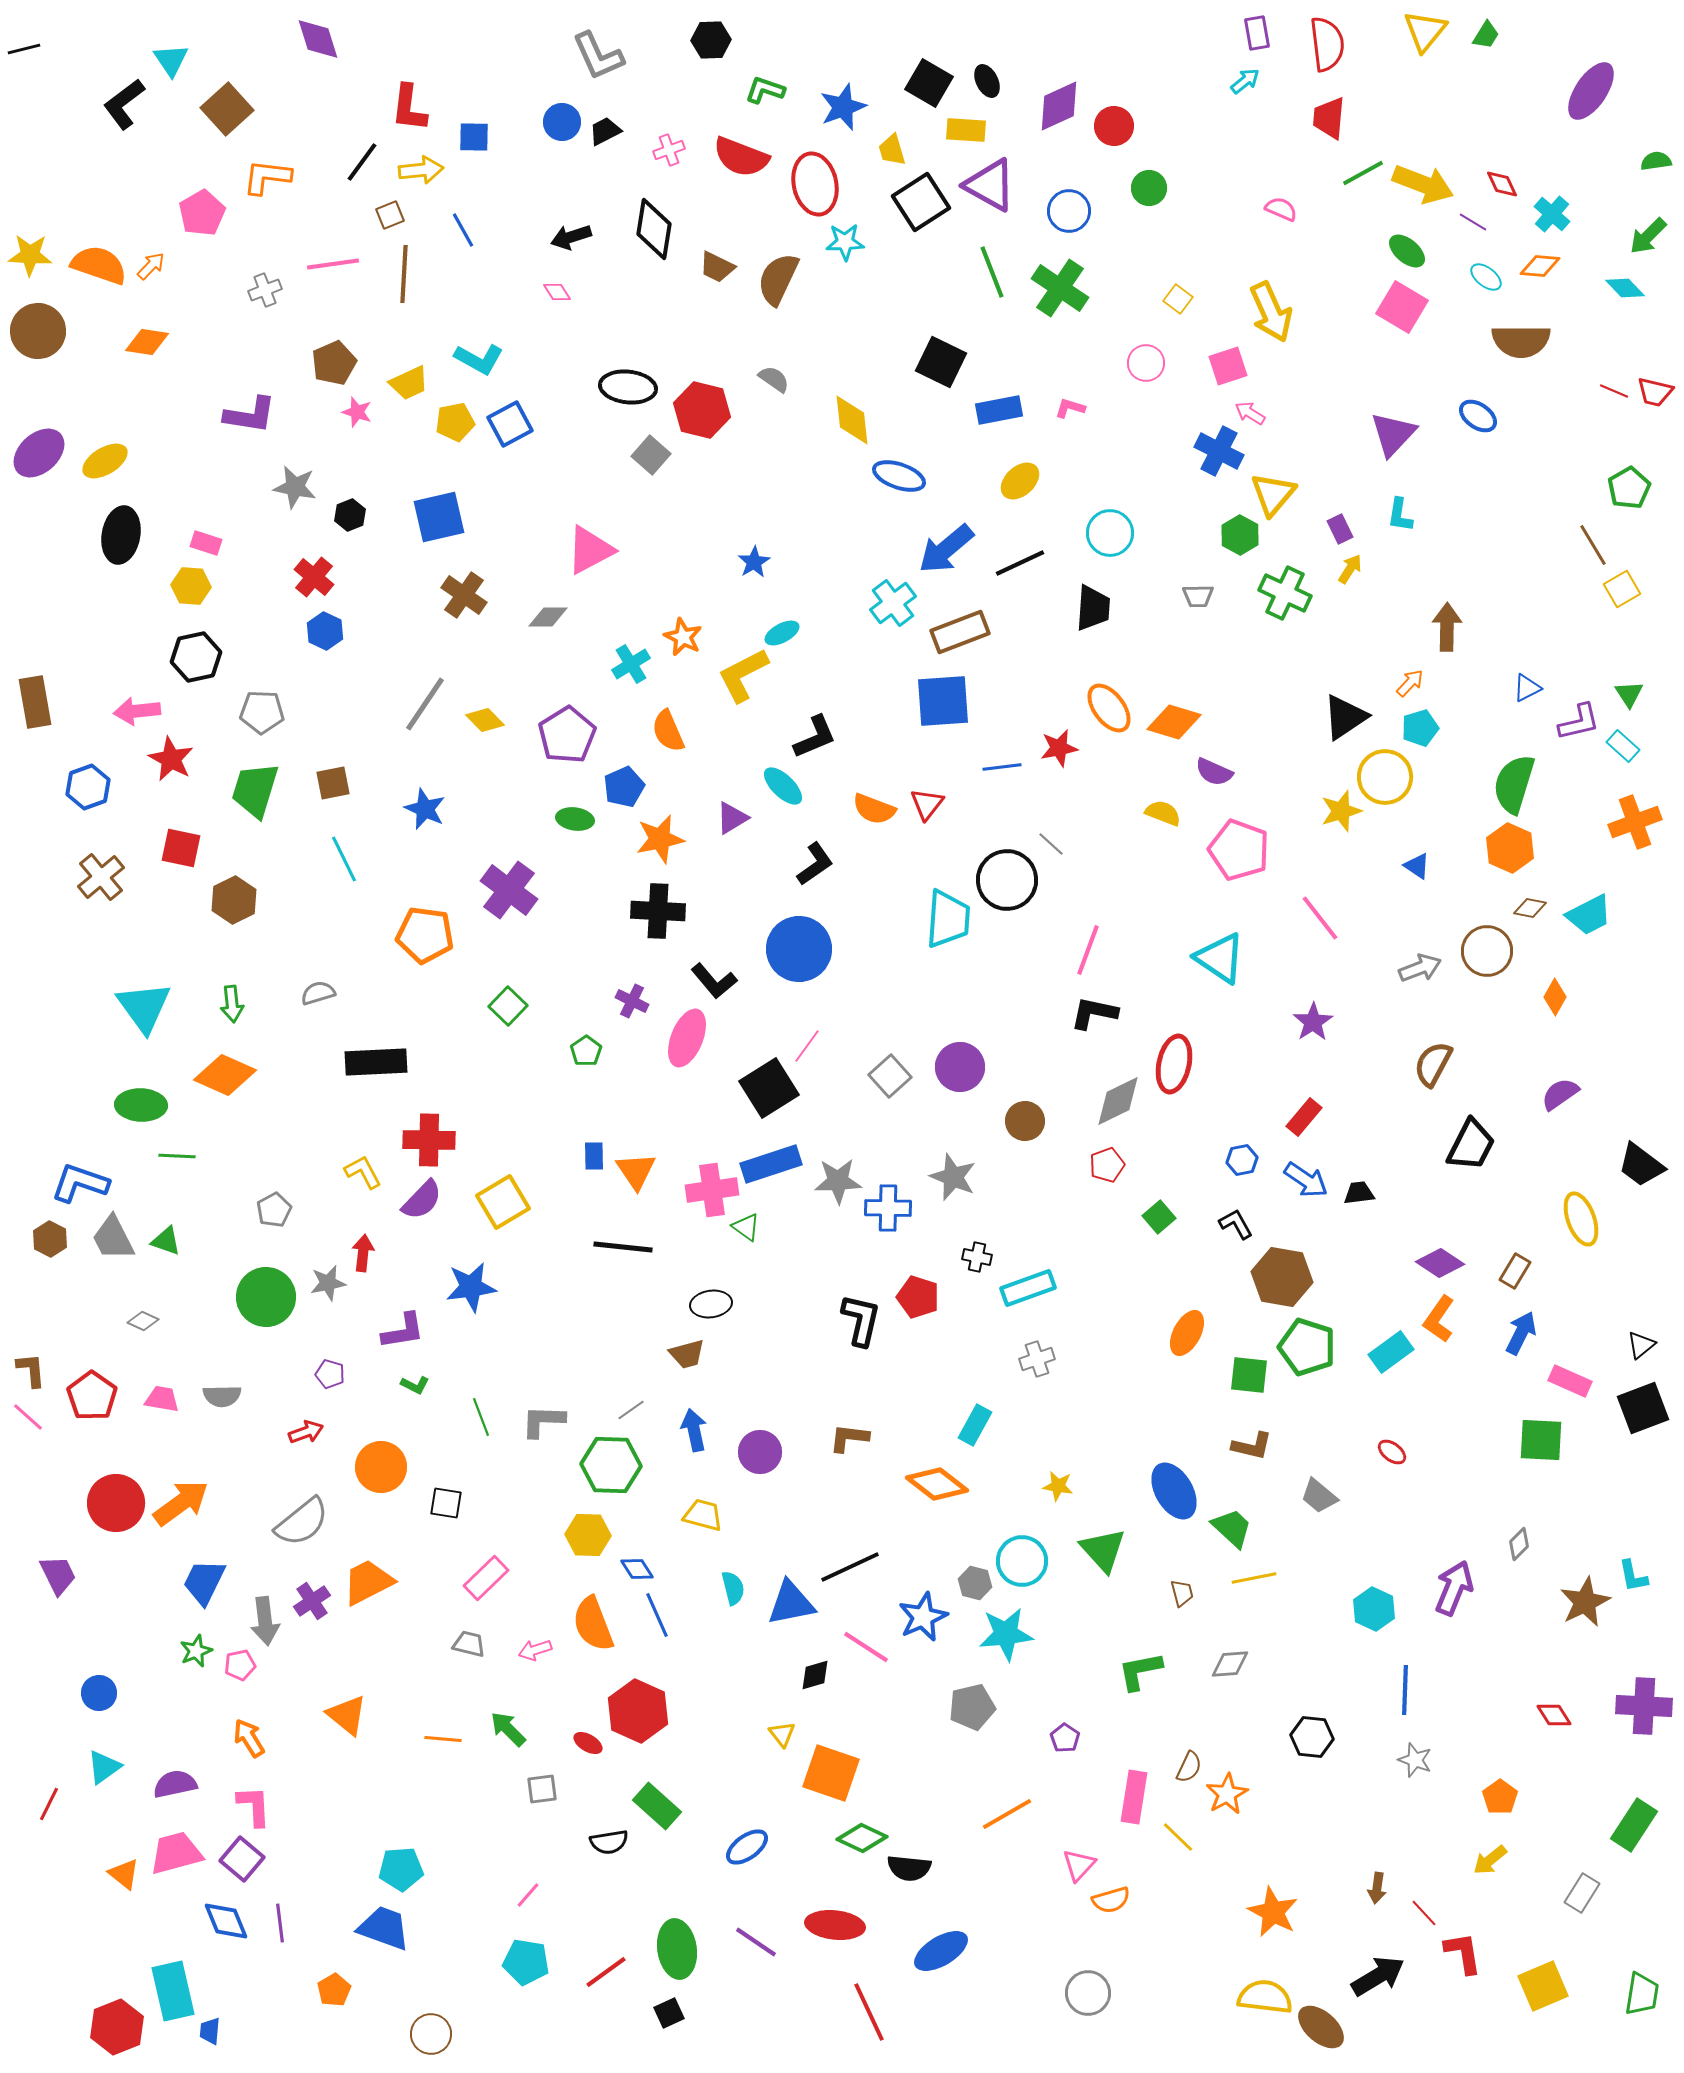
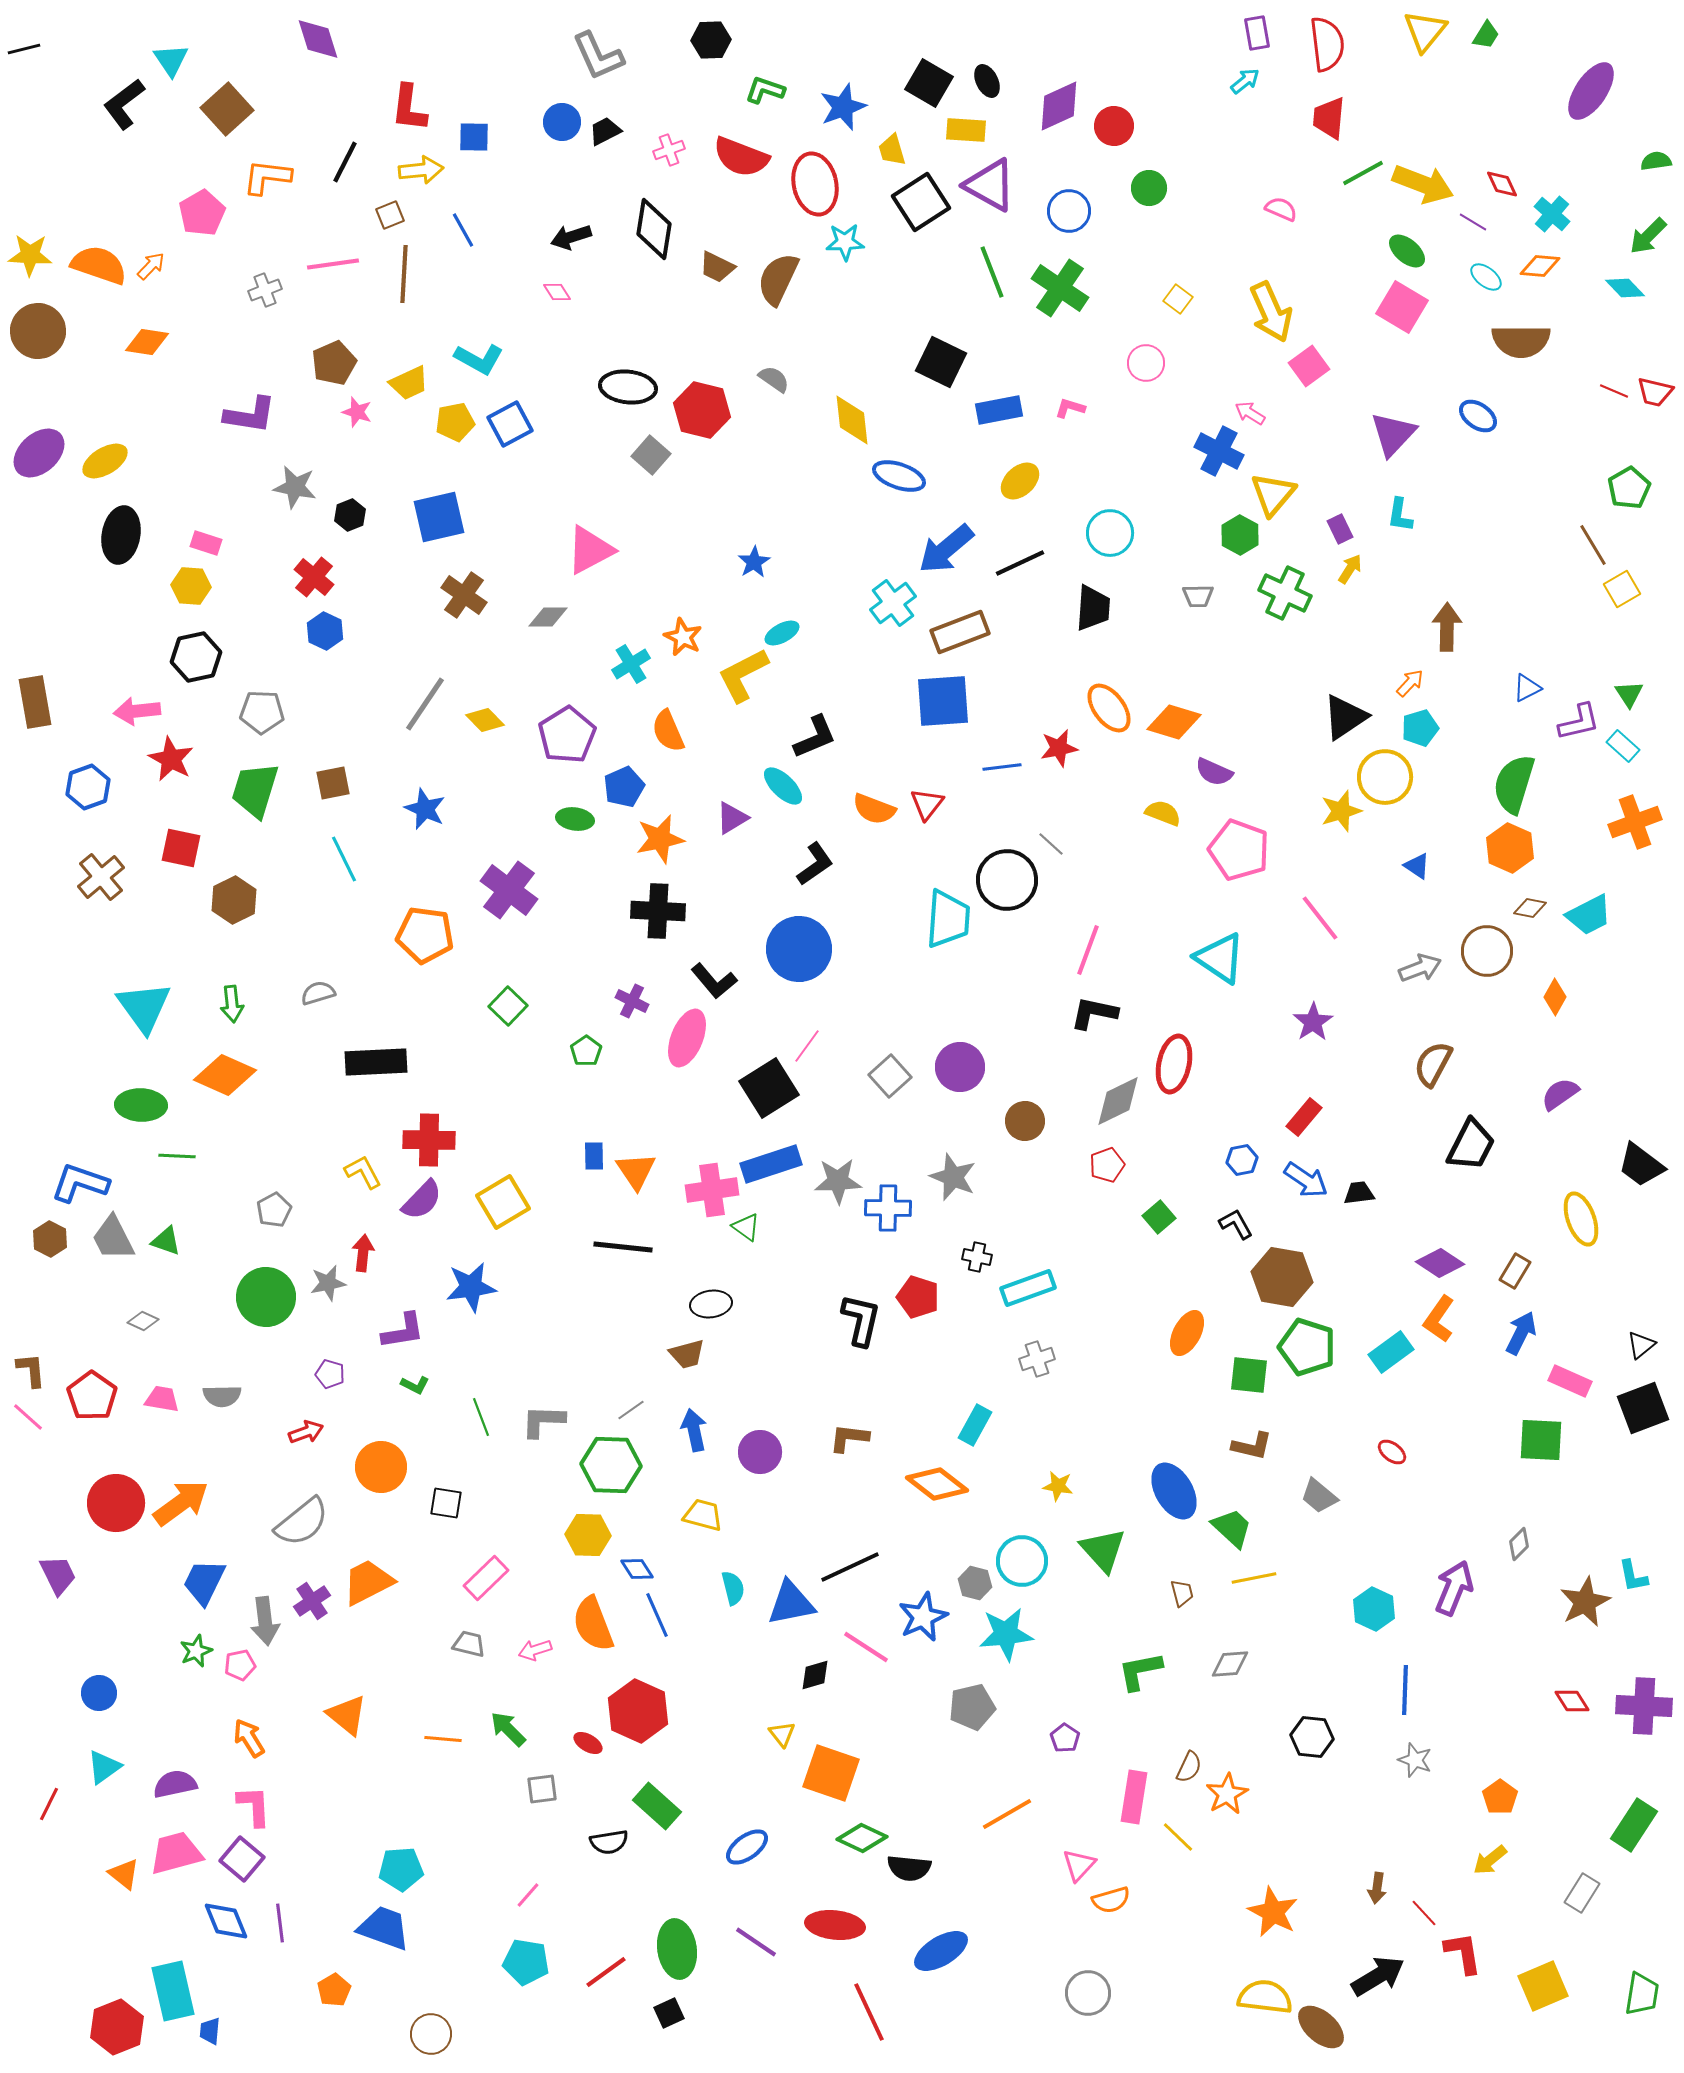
black line at (362, 162): moved 17 px left; rotated 9 degrees counterclockwise
pink square at (1228, 366): moved 81 px right; rotated 18 degrees counterclockwise
red diamond at (1554, 1715): moved 18 px right, 14 px up
